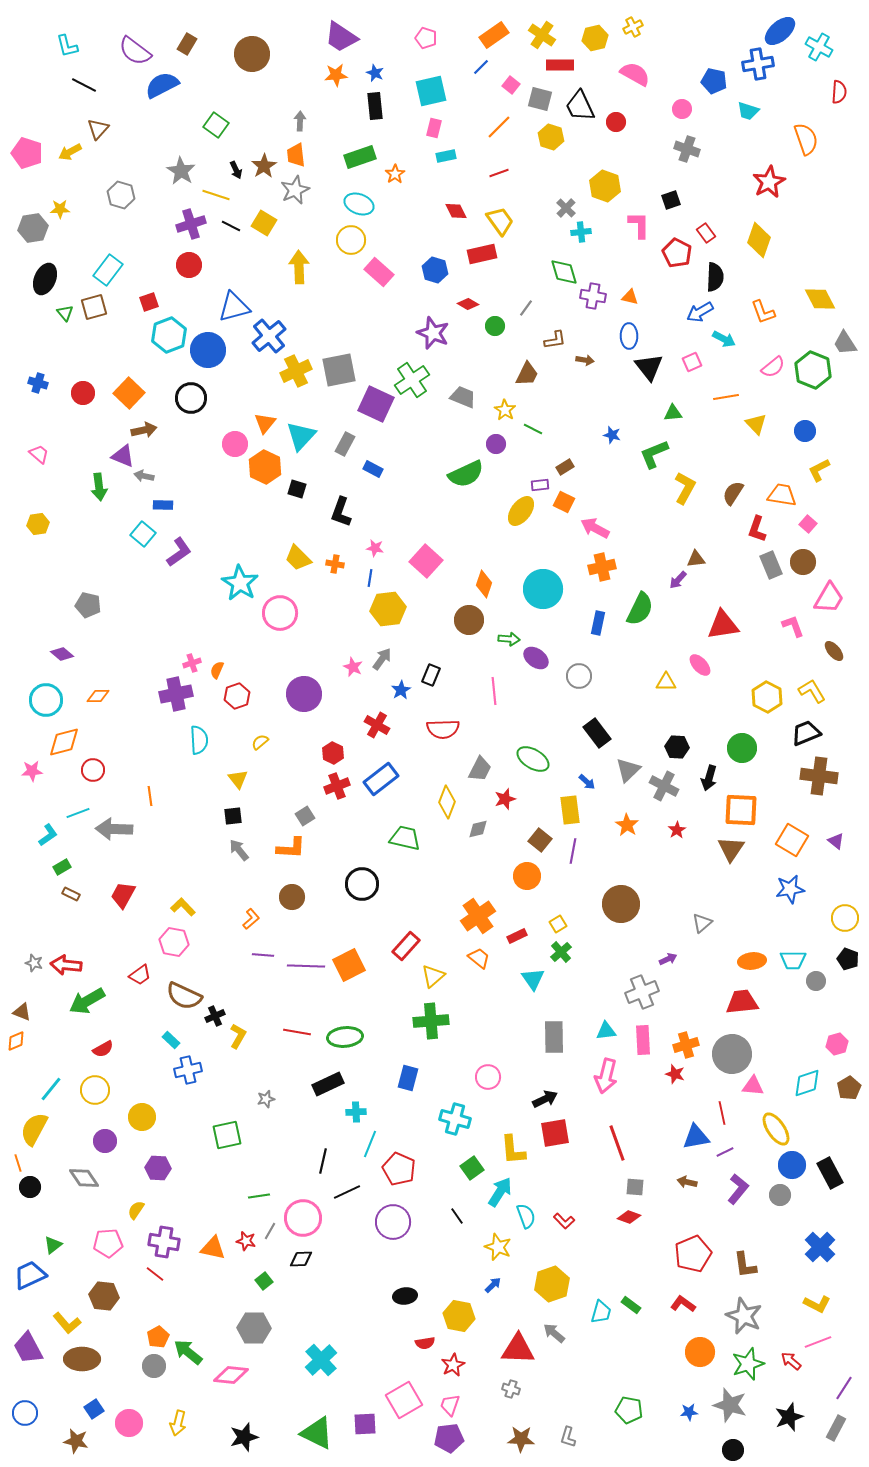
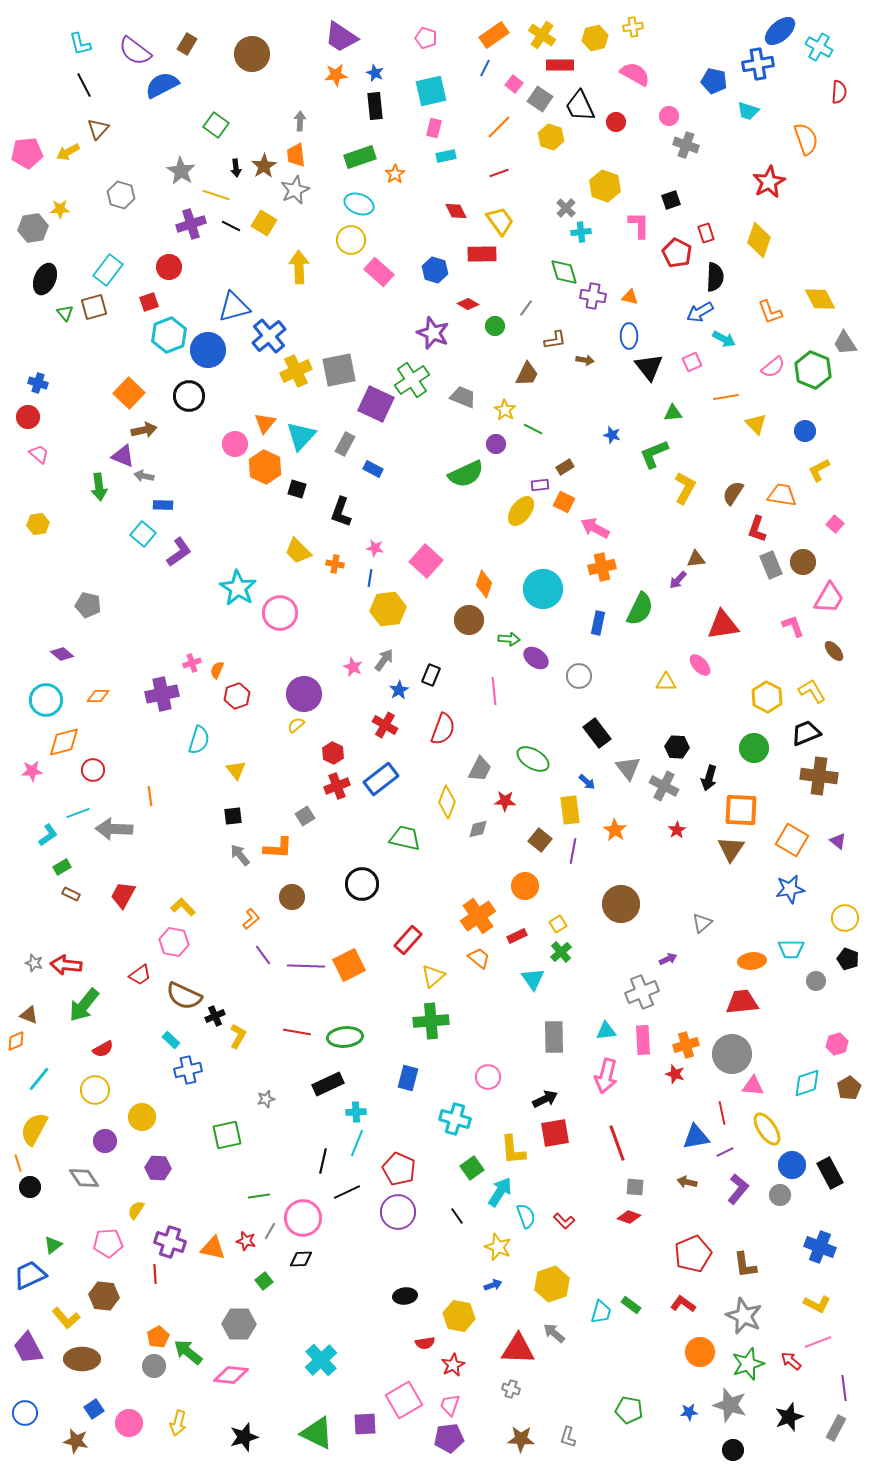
yellow cross at (633, 27): rotated 18 degrees clockwise
cyan L-shape at (67, 46): moved 13 px right, 2 px up
blue line at (481, 67): moved 4 px right, 1 px down; rotated 18 degrees counterclockwise
black line at (84, 85): rotated 35 degrees clockwise
pink square at (511, 85): moved 3 px right, 1 px up
gray square at (540, 99): rotated 20 degrees clockwise
pink circle at (682, 109): moved 13 px left, 7 px down
gray cross at (687, 149): moved 1 px left, 4 px up
yellow arrow at (70, 152): moved 2 px left
pink pentagon at (27, 153): rotated 24 degrees counterclockwise
black arrow at (236, 170): moved 2 px up; rotated 18 degrees clockwise
red rectangle at (706, 233): rotated 18 degrees clockwise
red rectangle at (482, 254): rotated 12 degrees clockwise
red circle at (189, 265): moved 20 px left, 2 px down
orange L-shape at (763, 312): moved 7 px right
red circle at (83, 393): moved 55 px left, 24 px down
black circle at (191, 398): moved 2 px left, 2 px up
pink square at (808, 524): moved 27 px right
yellow trapezoid at (298, 558): moved 7 px up
cyan star at (240, 583): moved 2 px left, 5 px down
gray arrow at (382, 659): moved 2 px right, 1 px down
blue star at (401, 690): moved 2 px left
purple cross at (176, 694): moved 14 px left
red cross at (377, 725): moved 8 px right
red semicircle at (443, 729): rotated 68 degrees counterclockwise
cyan semicircle at (199, 740): rotated 20 degrees clockwise
yellow semicircle at (260, 742): moved 36 px right, 17 px up
green circle at (742, 748): moved 12 px right
gray triangle at (628, 770): moved 2 px up; rotated 24 degrees counterclockwise
yellow triangle at (238, 779): moved 2 px left, 9 px up
red star at (505, 799): moved 2 px down; rotated 20 degrees clockwise
orange star at (627, 825): moved 12 px left, 5 px down
purple triangle at (836, 841): moved 2 px right
orange L-shape at (291, 848): moved 13 px left
gray arrow at (239, 850): moved 1 px right, 5 px down
orange circle at (527, 876): moved 2 px left, 10 px down
red rectangle at (406, 946): moved 2 px right, 6 px up
purple line at (263, 955): rotated 50 degrees clockwise
cyan trapezoid at (793, 960): moved 2 px left, 11 px up
green arrow at (87, 1001): moved 3 px left, 4 px down; rotated 21 degrees counterclockwise
brown triangle at (22, 1012): moved 7 px right, 3 px down
cyan line at (51, 1089): moved 12 px left, 10 px up
yellow ellipse at (776, 1129): moved 9 px left
cyan line at (370, 1144): moved 13 px left, 1 px up
purple circle at (393, 1222): moved 5 px right, 10 px up
purple cross at (164, 1242): moved 6 px right; rotated 8 degrees clockwise
blue cross at (820, 1247): rotated 24 degrees counterclockwise
red line at (155, 1274): rotated 48 degrees clockwise
blue arrow at (493, 1285): rotated 24 degrees clockwise
yellow L-shape at (67, 1323): moved 1 px left, 5 px up
gray hexagon at (254, 1328): moved 15 px left, 4 px up
purple line at (844, 1388): rotated 40 degrees counterclockwise
